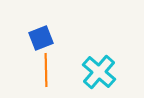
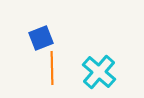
orange line: moved 6 px right, 2 px up
